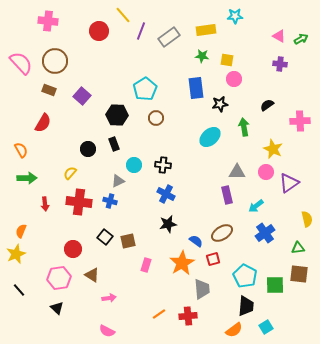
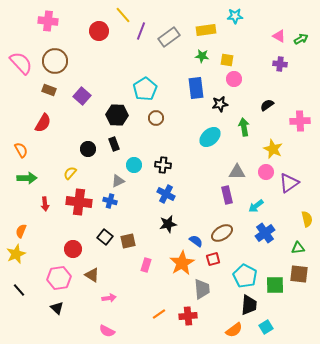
black trapezoid at (246, 306): moved 3 px right, 1 px up
